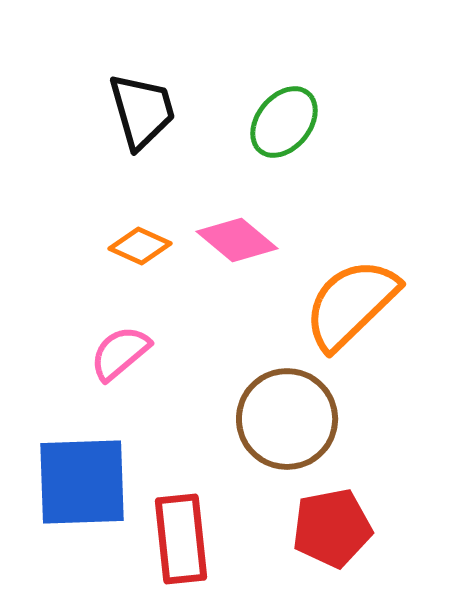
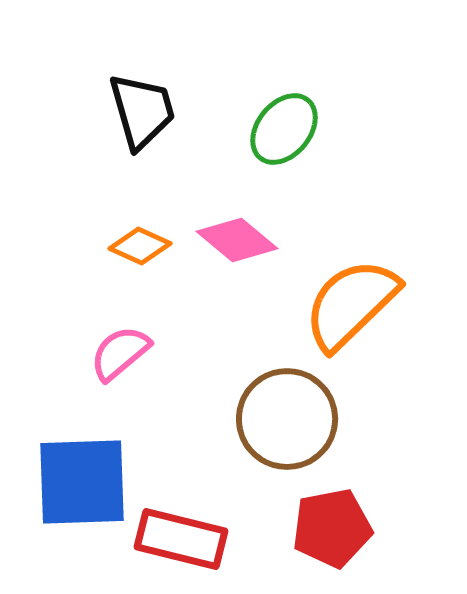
green ellipse: moved 7 px down
red rectangle: rotated 70 degrees counterclockwise
